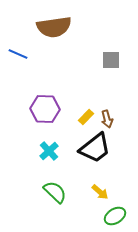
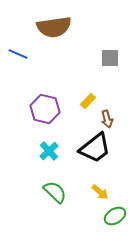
gray square: moved 1 px left, 2 px up
purple hexagon: rotated 12 degrees clockwise
yellow rectangle: moved 2 px right, 16 px up
